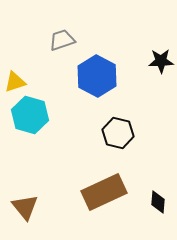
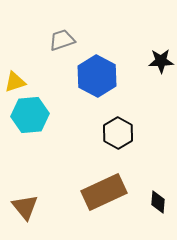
cyan hexagon: rotated 21 degrees counterclockwise
black hexagon: rotated 16 degrees clockwise
